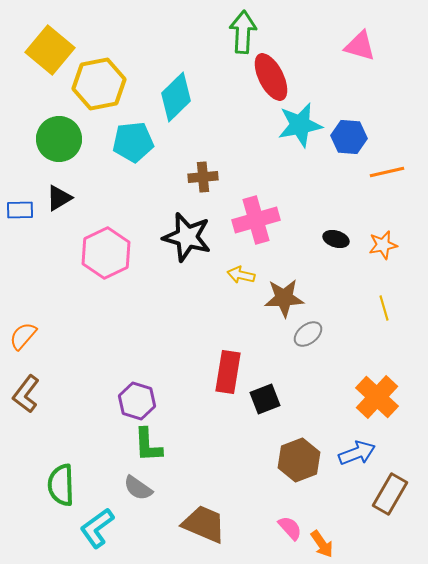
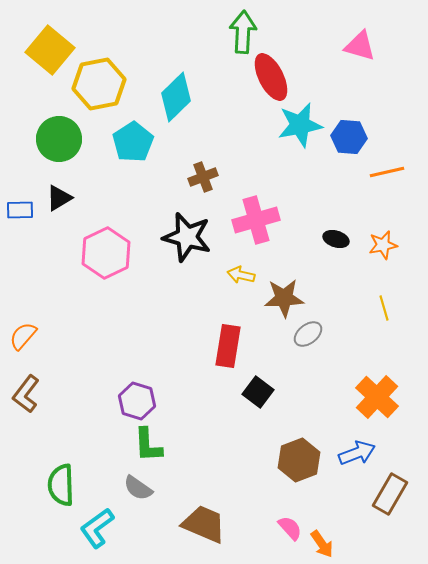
cyan pentagon: rotated 27 degrees counterclockwise
brown cross: rotated 16 degrees counterclockwise
red rectangle: moved 26 px up
black square: moved 7 px left, 7 px up; rotated 32 degrees counterclockwise
